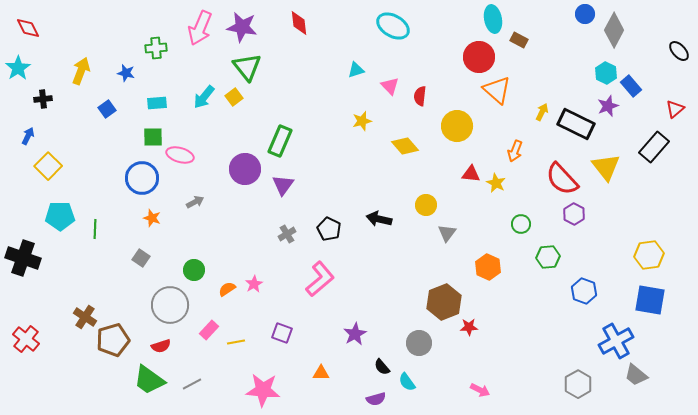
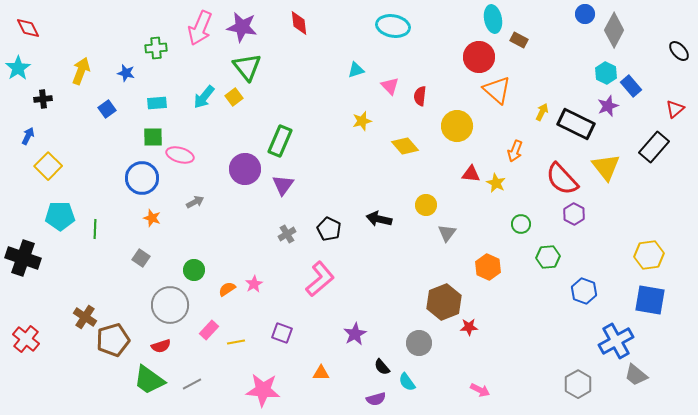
cyan ellipse at (393, 26): rotated 20 degrees counterclockwise
